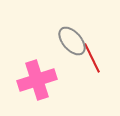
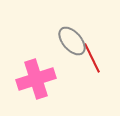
pink cross: moved 1 px left, 1 px up
